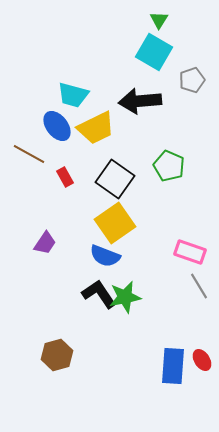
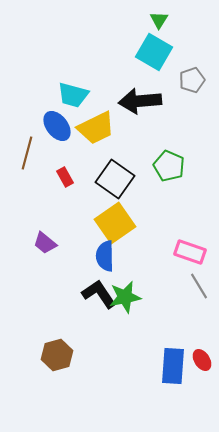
brown line: moved 2 px left, 1 px up; rotated 76 degrees clockwise
purple trapezoid: rotated 95 degrees clockwise
blue semicircle: rotated 68 degrees clockwise
